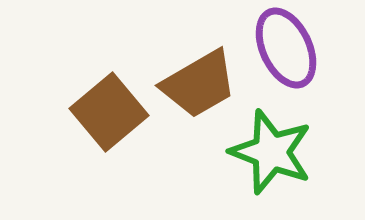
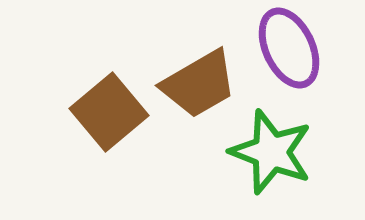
purple ellipse: moved 3 px right
